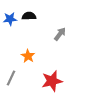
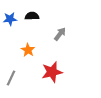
black semicircle: moved 3 px right
orange star: moved 6 px up
red star: moved 9 px up
